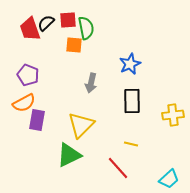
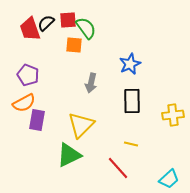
green semicircle: rotated 25 degrees counterclockwise
